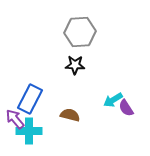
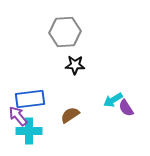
gray hexagon: moved 15 px left
blue rectangle: rotated 56 degrees clockwise
brown semicircle: rotated 48 degrees counterclockwise
purple arrow: moved 3 px right, 3 px up
